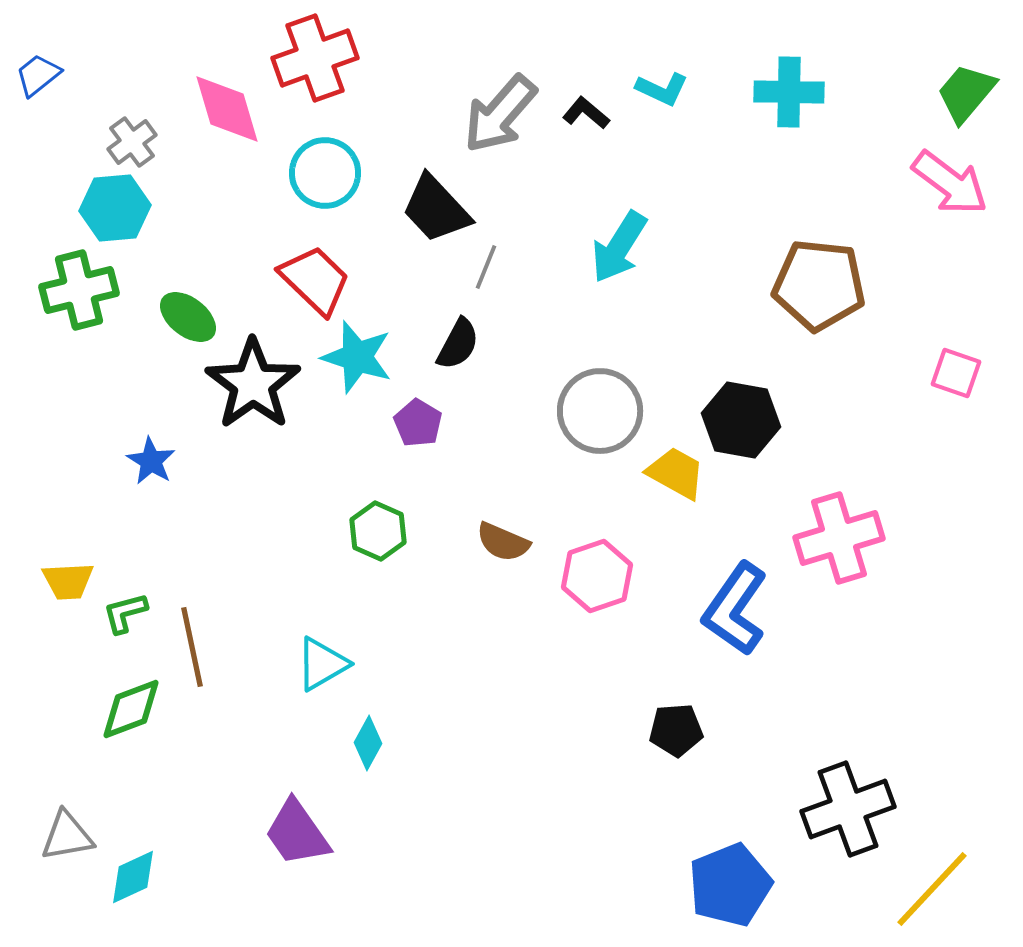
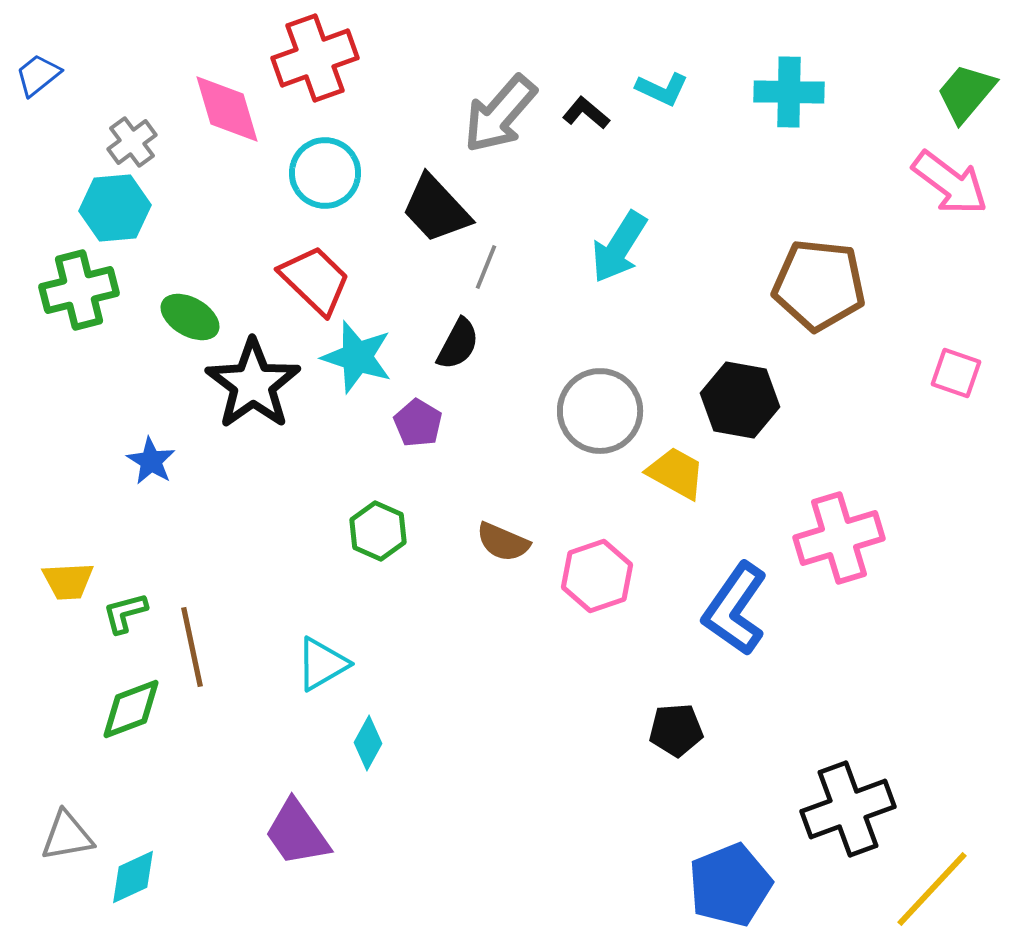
green ellipse at (188, 317): moved 2 px right; rotated 8 degrees counterclockwise
black hexagon at (741, 420): moved 1 px left, 20 px up
